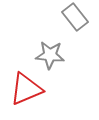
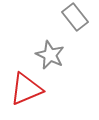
gray star: rotated 20 degrees clockwise
